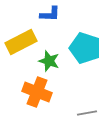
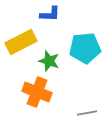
cyan pentagon: rotated 24 degrees counterclockwise
